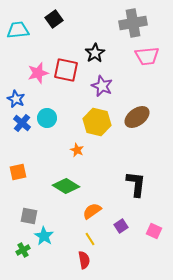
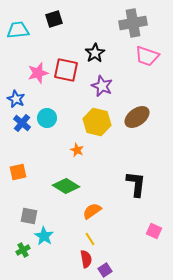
black square: rotated 18 degrees clockwise
pink trapezoid: rotated 25 degrees clockwise
purple square: moved 16 px left, 44 px down
red semicircle: moved 2 px right, 1 px up
